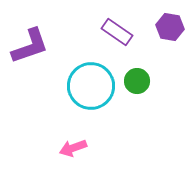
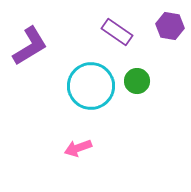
purple hexagon: moved 1 px up
purple L-shape: rotated 12 degrees counterclockwise
pink arrow: moved 5 px right
